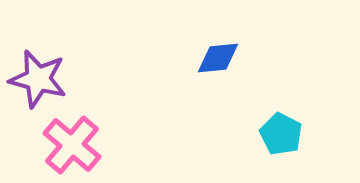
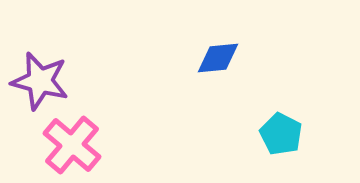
purple star: moved 2 px right, 2 px down
